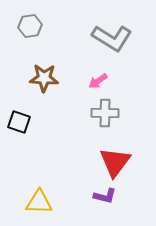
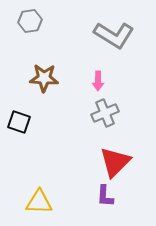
gray hexagon: moved 5 px up
gray L-shape: moved 2 px right, 3 px up
pink arrow: rotated 54 degrees counterclockwise
gray cross: rotated 24 degrees counterclockwise
red triangle: rotated 8 degrees clockwise
purple L-shape: rotated 80 degrees clockwise
